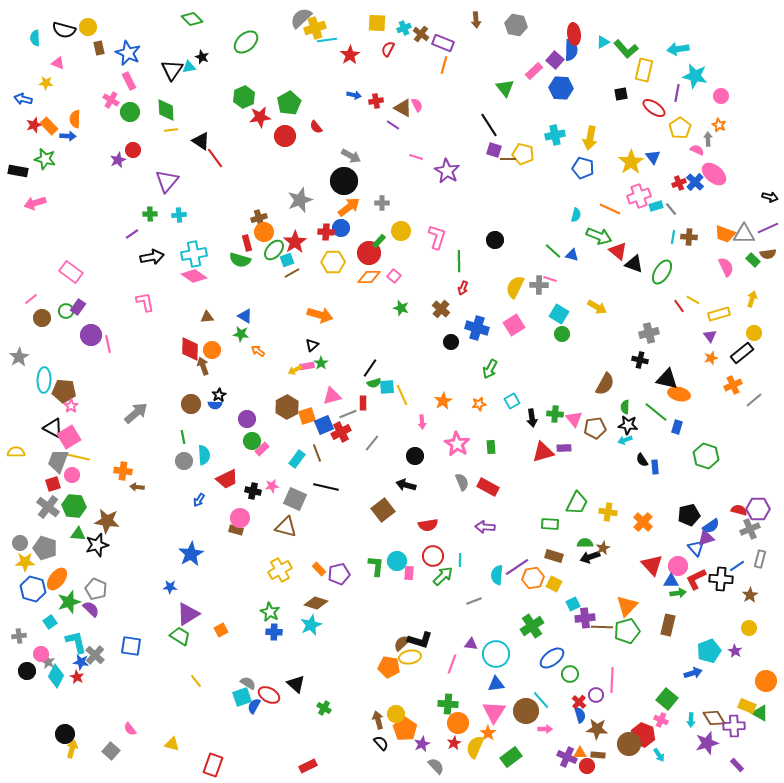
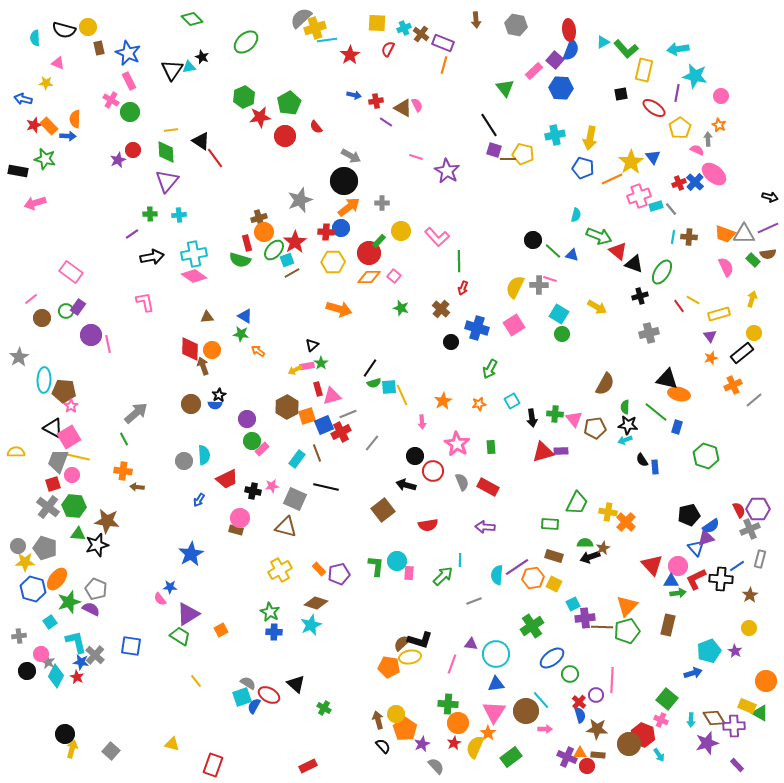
red ellipse at (574, 34): moved 5 px left, 4 px up
blue semicircle at (571, 50): rotated 20 degrees clockwise
green diamond at (166, 110): moved 42 px down
purple line at (393, 125): moved 7 px left, 3 px up
orange line at (610, 209): moved 2 px right, 30 px up; rotated 50 degrees counterclockwise
pink L-shape at (437, 237): rotated 120 degrees clockwise
black circle at (495, 240): moved 38 px right
orange arrow at (320, 315): moved 19 px right, 6 px up
black cross at (640, 360): moved 64 px up; rotated 28 degrees counterclockwise
cyan square at (387, 387): moved 2 px right
red rectangle at (363, 403): moved 45 px left, 14 px up; rotated 16 degrees counterclockwise
green line at (183, 437): moved 59 px left, 2 px down; rotated 16 degrees counterclockwise
purple rectangle at (564, 448): moved 3 px left, 3 px down
red semicircle at (739, 510): rotated 49 degrees clockwise
orange cross at (643, 522): moved 17 px left
gray circle at (20, 543): moved 2 px left, 3 px down
red circle at (433, 556): moved 85 px up
purple semicircle at (91, 609): rotated 18 degrees counterclockwise
pink semicircle at (130, 729): moved 30 px right, 130 px up
black semicircle at (381, 743): moved 2 px right, 3 px down
